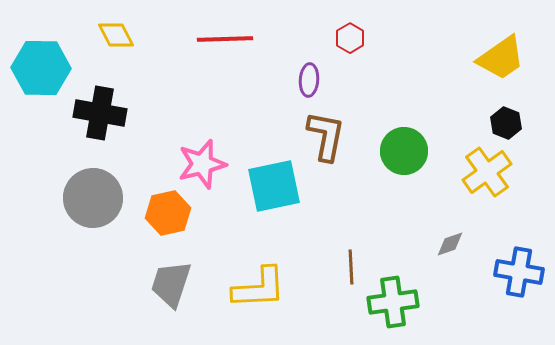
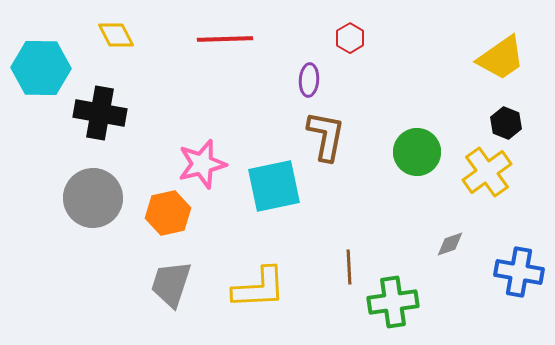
green circle: moved 13 px right, 1 px down
brown line: moved 2 px left
